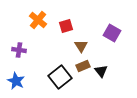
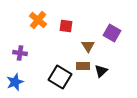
red square: rotated 24 degrees clockwise
brown triangle: moved 7 px right
purple cross: moved 1 px right, 3 px down
brown rectangle: rotated 24 degrees clockwise
black triangle: rotated 24 degrees clockwise
black square: rotated 20 degrees counterclockwise
blue star: moved 1 px left, 1 px down; rotated 24 degrees clockwise
